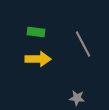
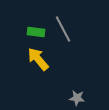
gray line: moved 20 px left, 15 px up
yellow arrow: rotated 130 degrees counterclockwise
